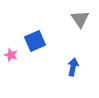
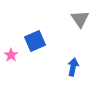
pink star: rotated 16 degrees clockwise
